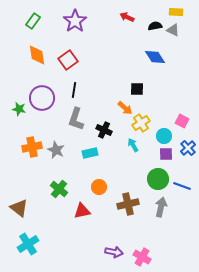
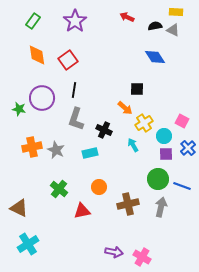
yellow cross: moved 3 px right
brown triangle: rotated 12 degrees counterclockwise
